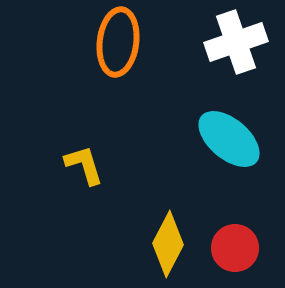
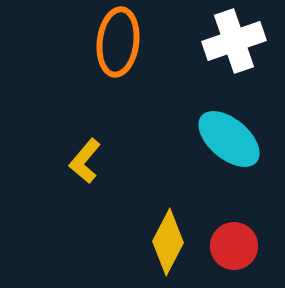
white cross: moved 2 px left, 1 px up
yellow L-shape: moved 1 px right, 4 px up; rotated 123 degrees counterclockwise
yellow diamond: moved 2 px up
red circle: moved 1 px left, 2 px up
